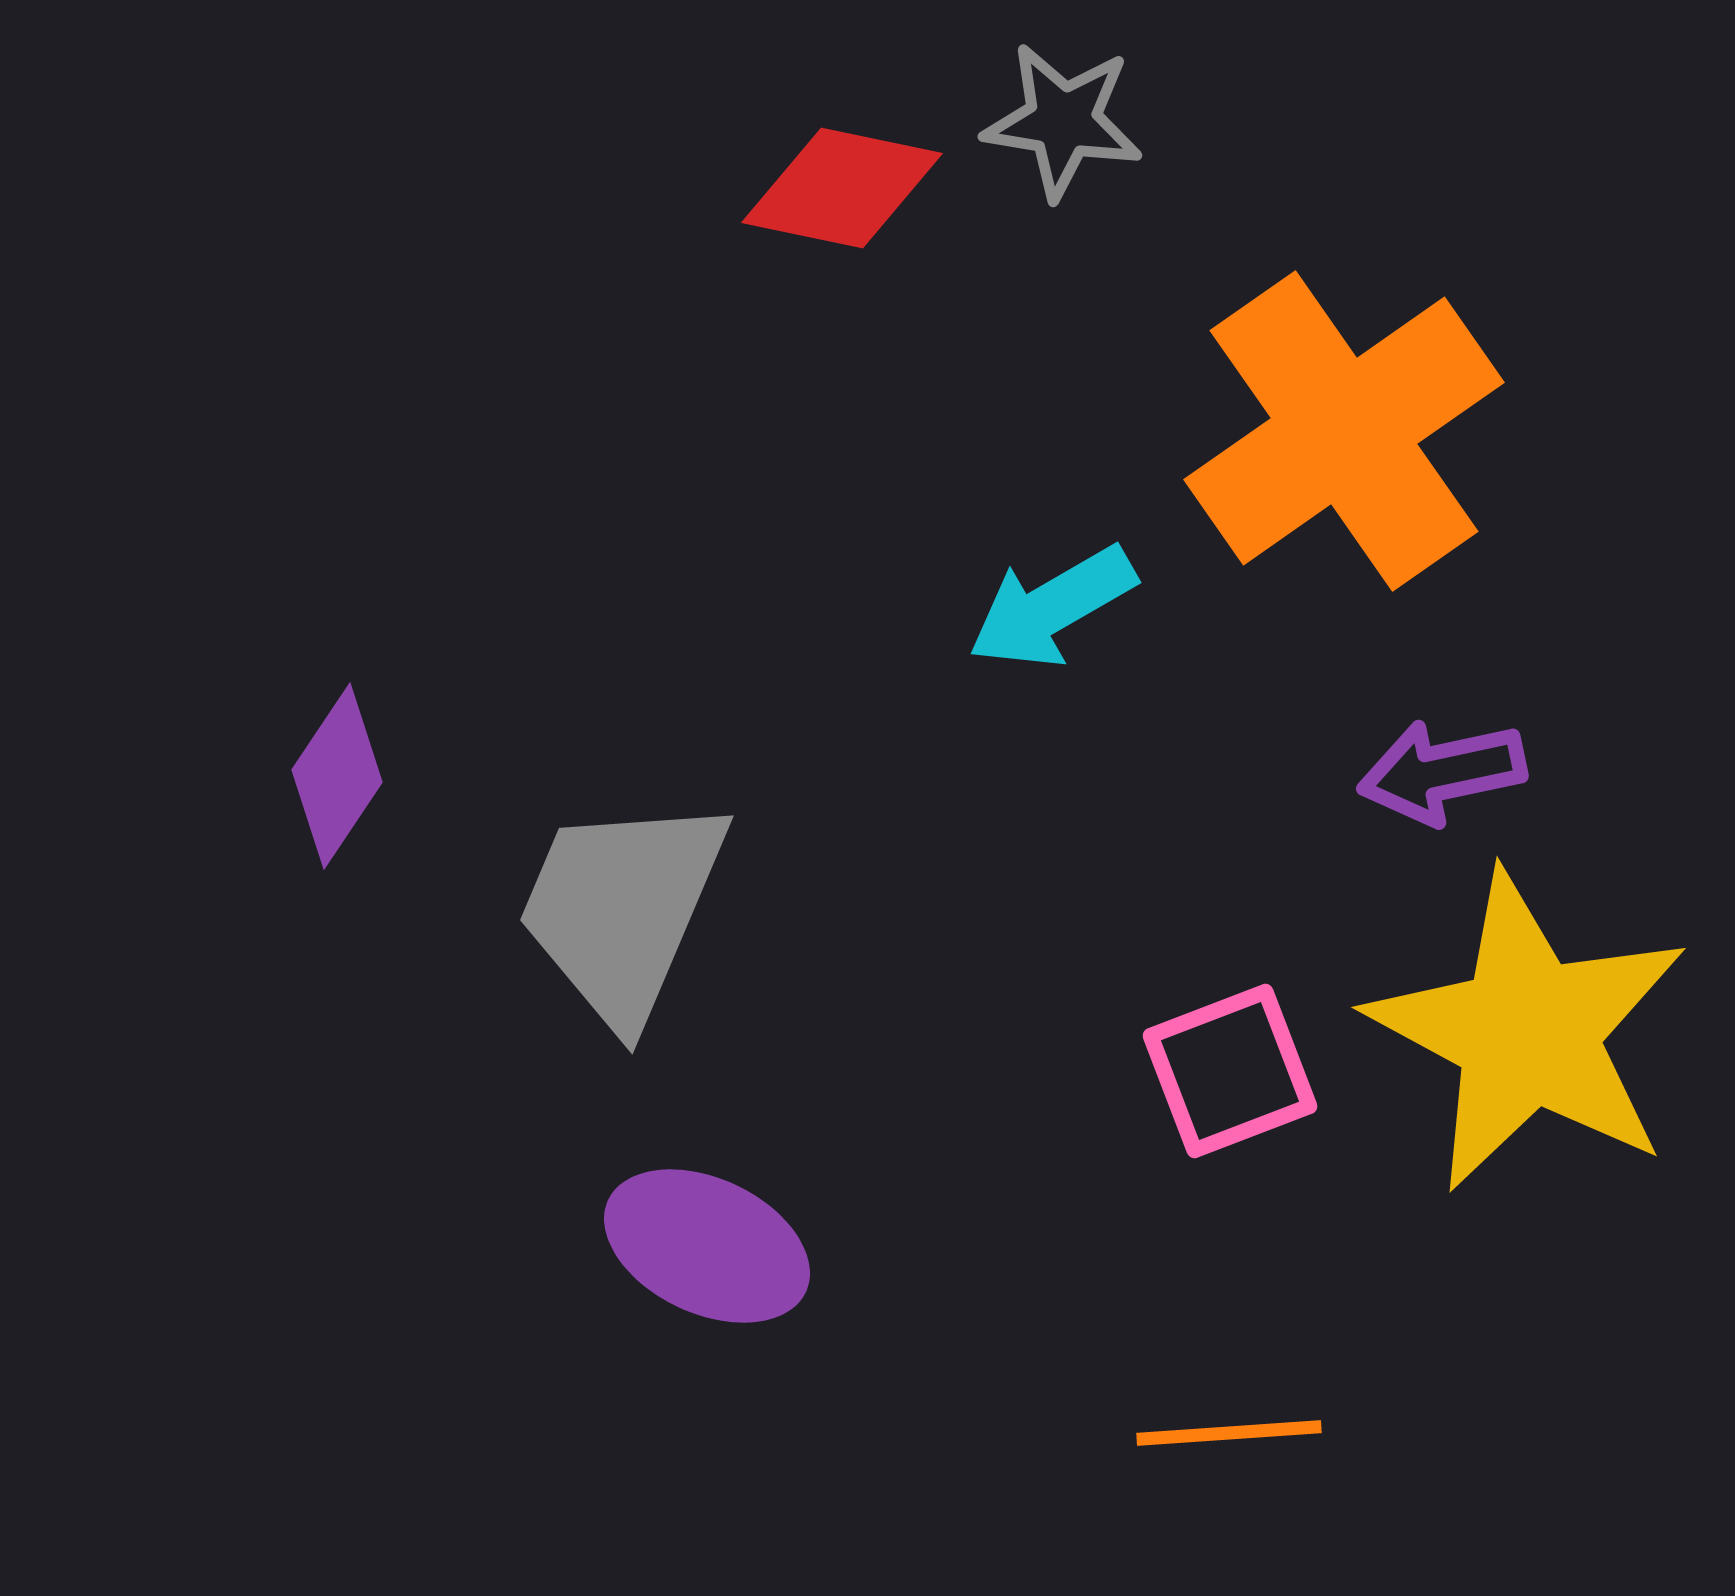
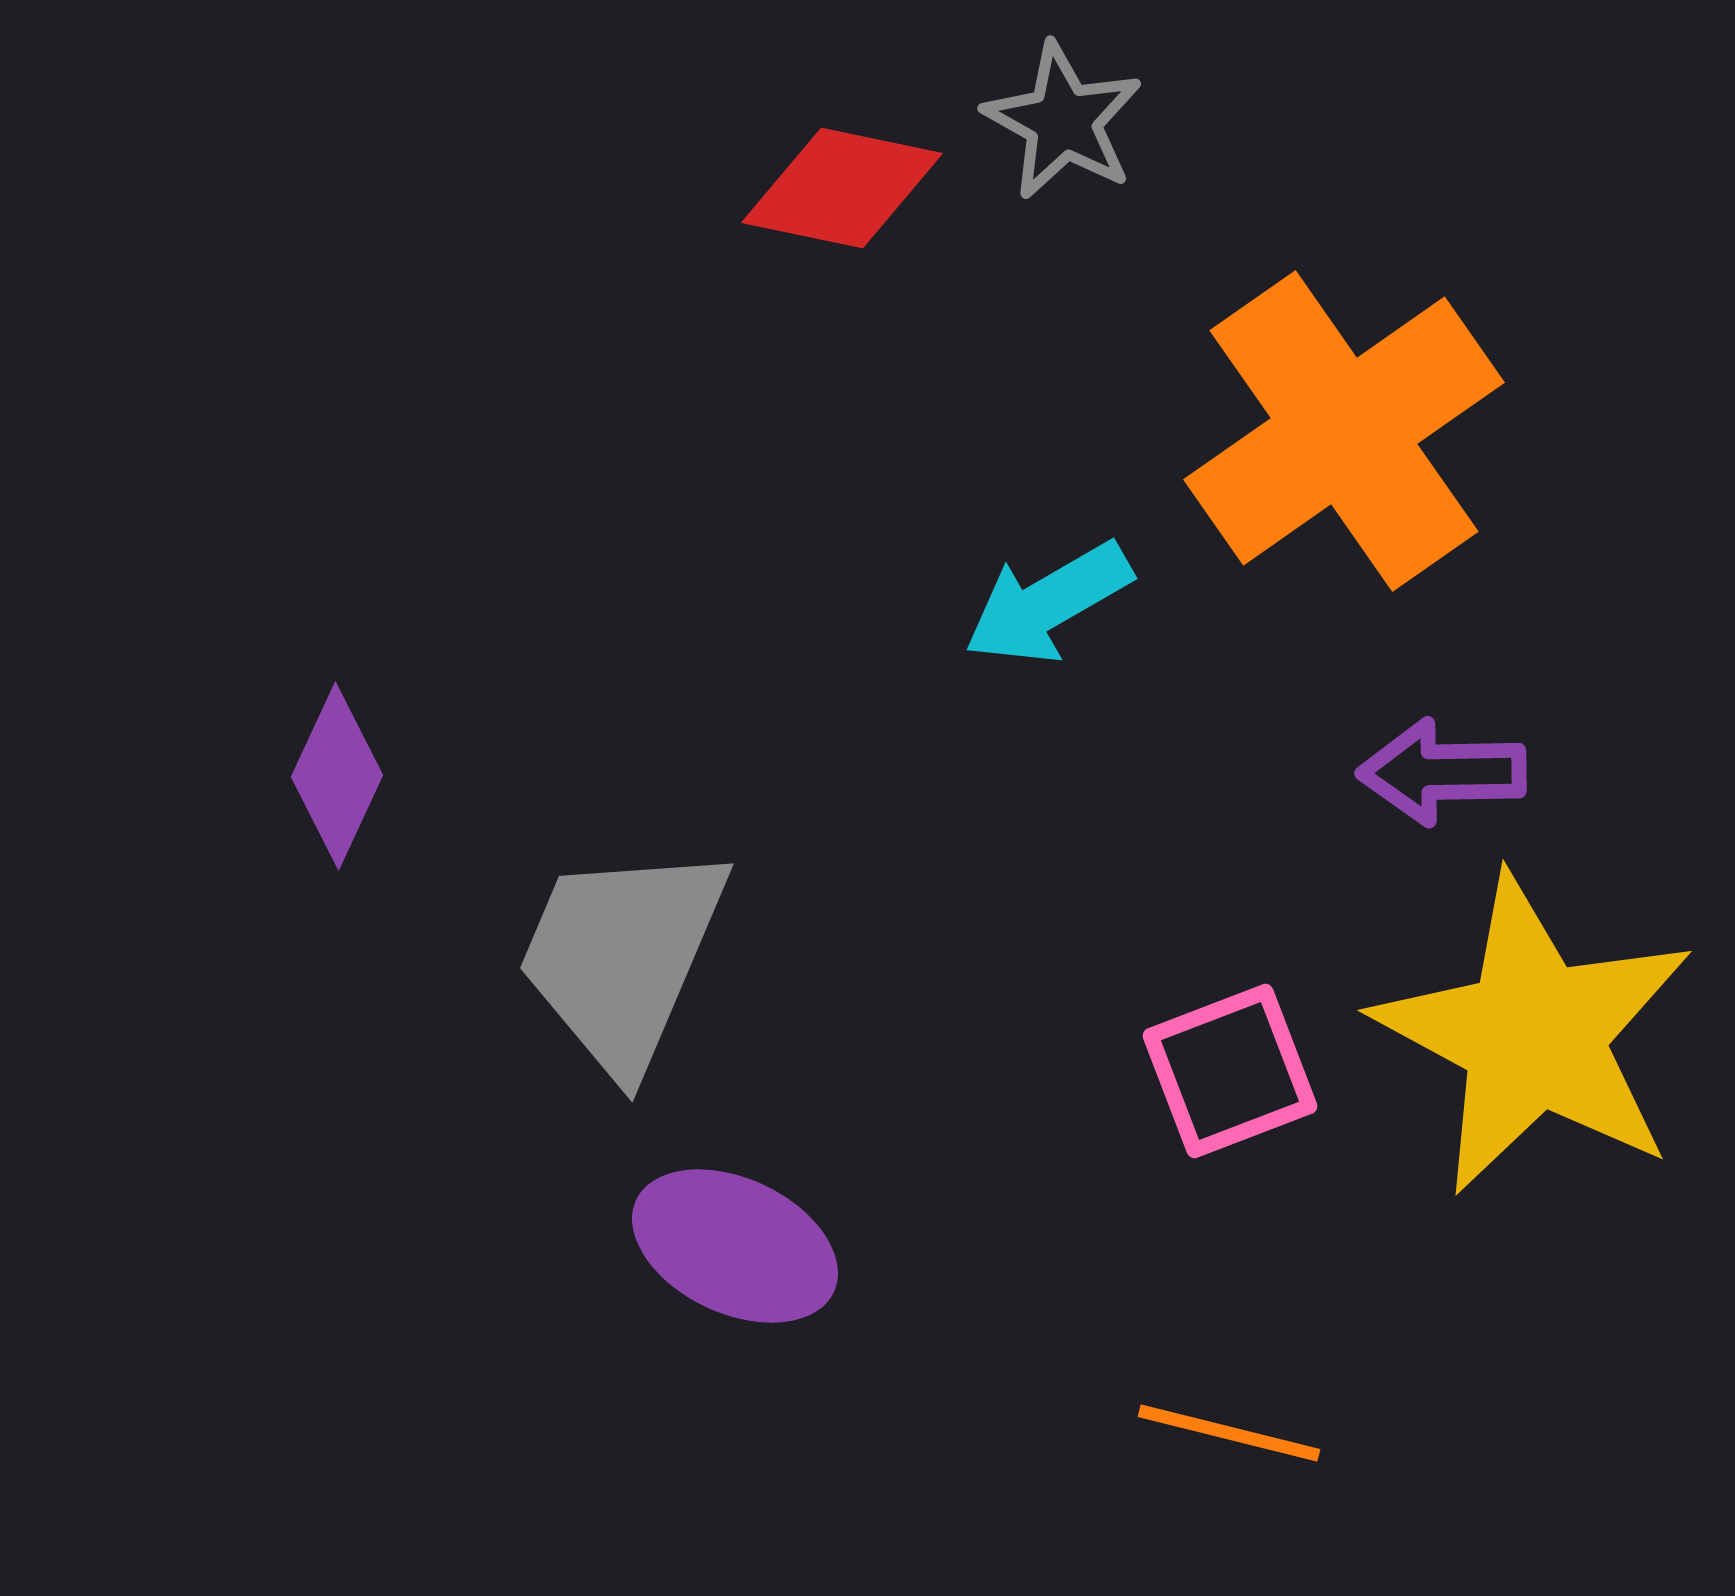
gray star: rotated 20 degrees clockwise
cyan arrow: moved 4 px left, 4 px up
purple arrow: rotated 11 degrees clockwise
purple diamond: rotated 9 degrees counterclockwise
gray trapezoid: moved 48 px down
yellow star: moved 6 px right, 3 px down
purple ellipse: moved 28 px right
orange line: rotated 18 degrees clockwise
